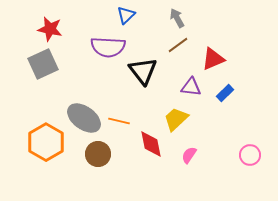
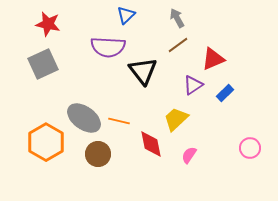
red star: moved 2 px left, 5 px up
purple triangle: moved 2 px right, 2 px up; rotated 40 degrees counterclockwise
pink circle: moved 7 px up
